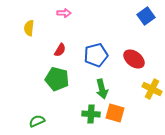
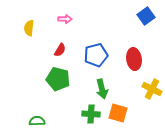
pink arrow: moved 1 px right, 6 px down
red ellipse: rotated 45 degrees clockwise
green pentagon: moved 1 px right
orange square: moved 3 px right
green semicircle: rotated 21 degrees clockwise
